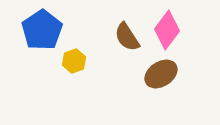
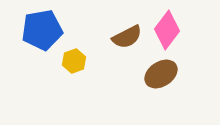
blue pentagon: rotated 24 degrees clockwise
brown semicircle: rotated 84 degrees counterclockwise
